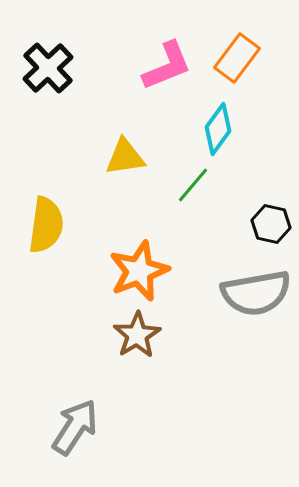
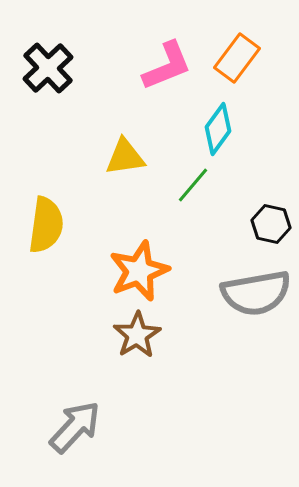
gray arrow: rotated 10 degrees clockwise
